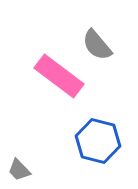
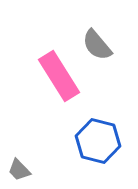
pink rectangle: rotated 21 degrees clockwise
